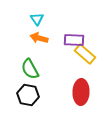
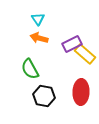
cyan triangle: moved 1 px right
purple rectangle: moved 2 px left, 4 px down; rotated 30 degrees counterclockwise
black hexagon: moved 16 px right, 1 px down
